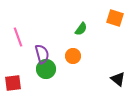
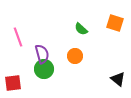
orange square: moved 5 px down
green semicircle: rotated 96 degrees clockwise
orange circle: moved 2 px right
green circle: moved 2 px left
